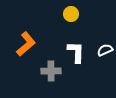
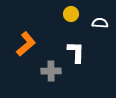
white semicircle: moved 5 px left, 27 px up; rotated 28 degrees clockwise
